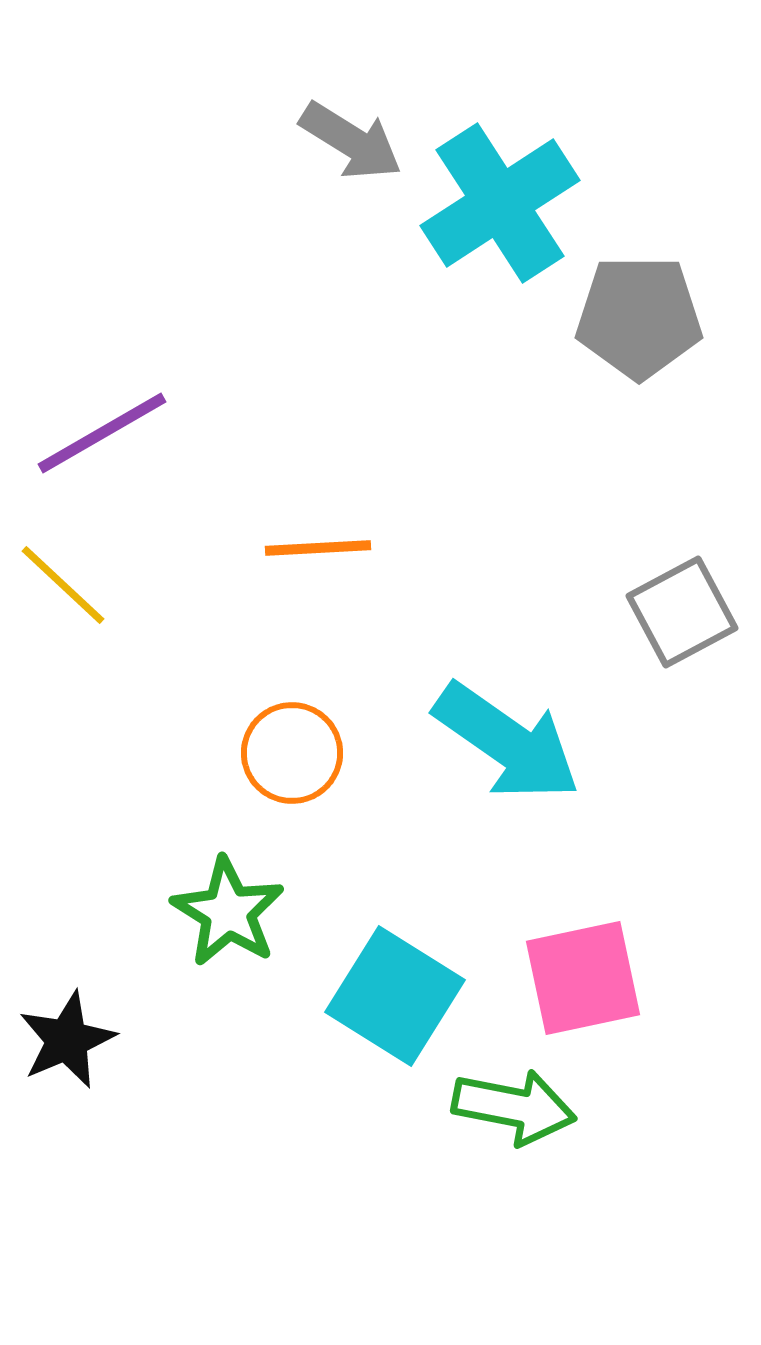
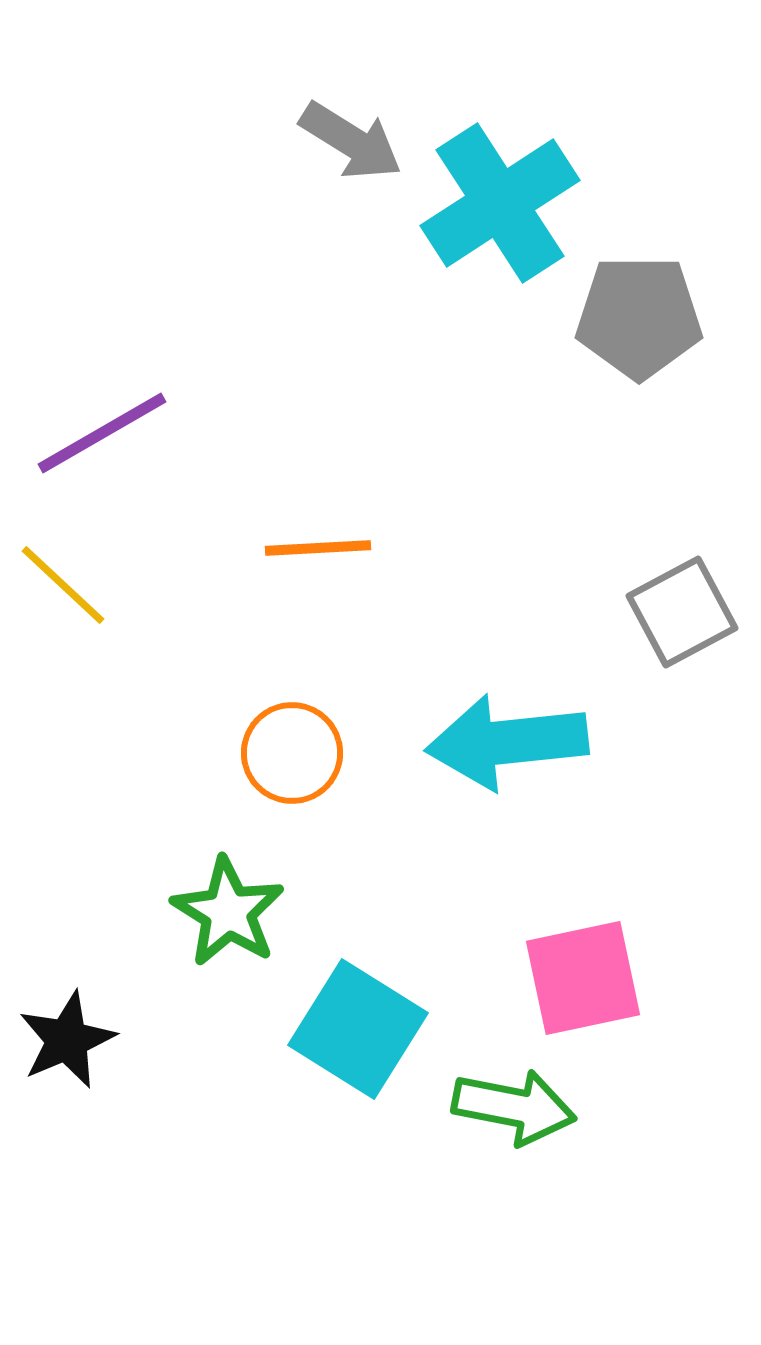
cyan arrow: rotated 139 degrees clockwise
cyan square: moved 37 px left, 33 px down
